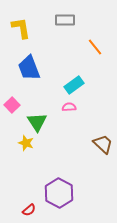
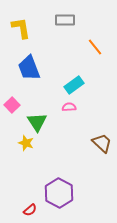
brown trapezoid: moved 1 px left, 1 px up
red semicircle: moved 1 px right
